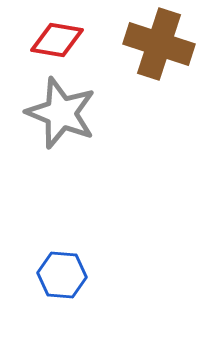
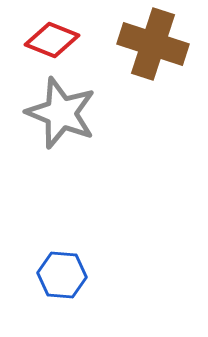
red diamond: moved 5 px left; rotated 12 degrees clockwise
brown cross: moved 6 px left
